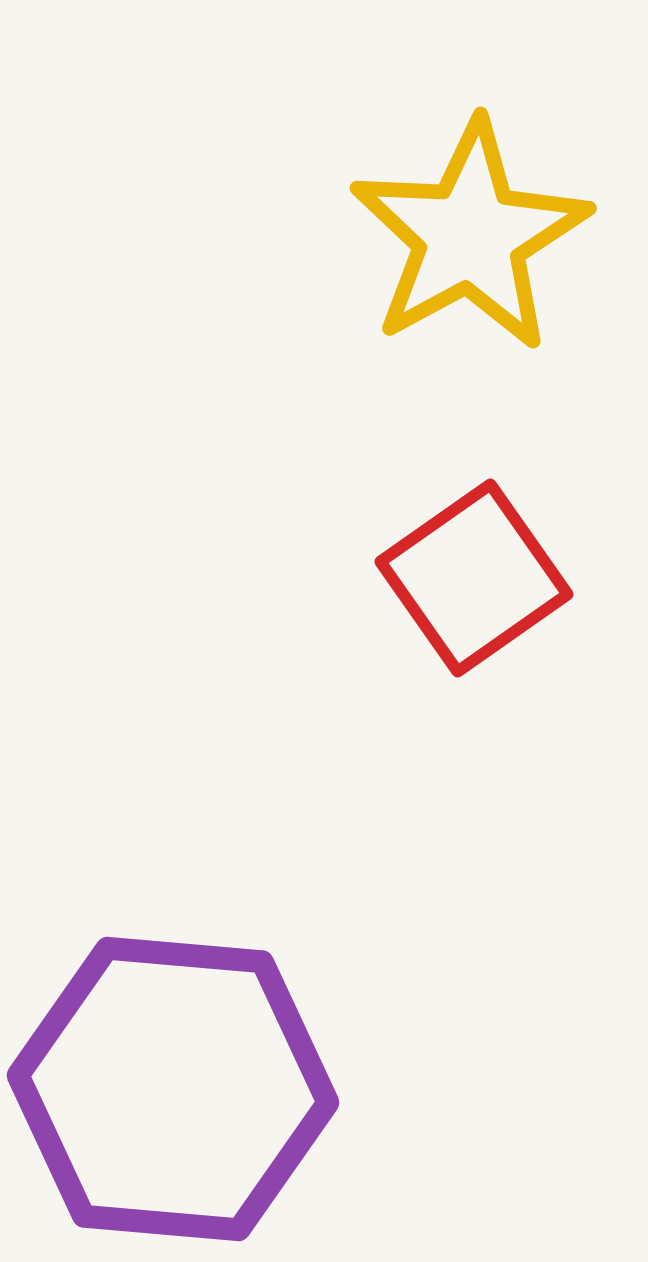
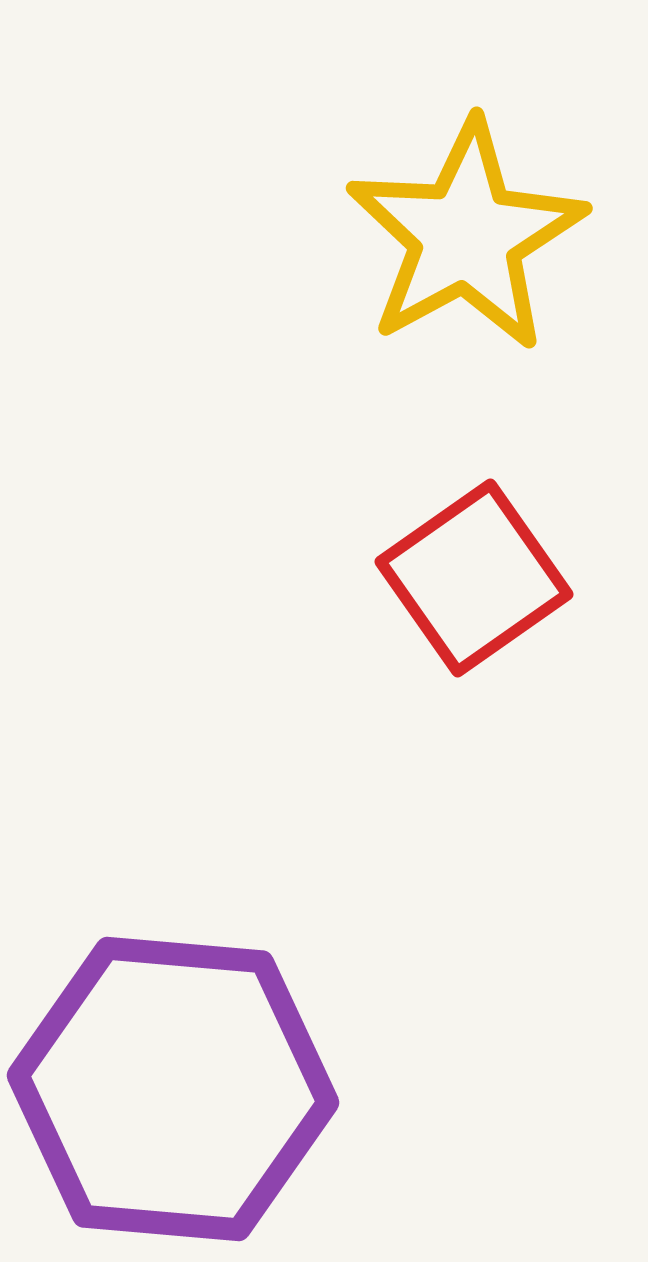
yellow star: moved 4 px left
